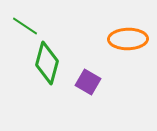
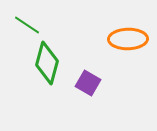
green line: moved 2 px right, 1 px up
purple square: moved 1 px down
